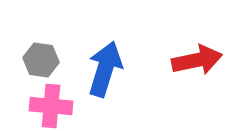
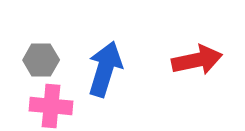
gray hexagon: rotated 8 degrees counterclockwise
